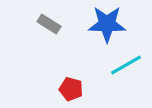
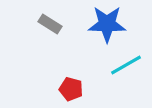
gray rectangle: moved 1 px right
